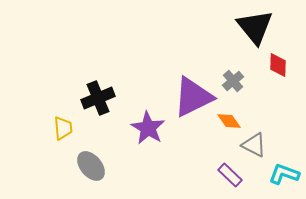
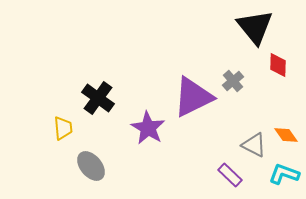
black cross: rotated 32 degrees counterclockwise
orange diamond: moved 57 px right, 14 px down
